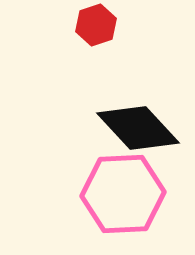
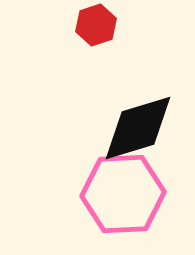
black diamond: rotated 64 degrees counterclockwise
